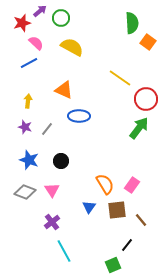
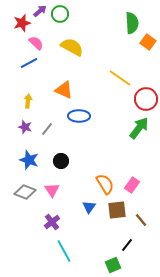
green circle: moved 1 px left, 4 px up
